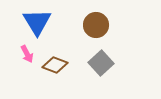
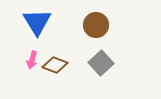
pink arrow: moved 5 px right, 6 px down; rotated 42 degrees clockwise
